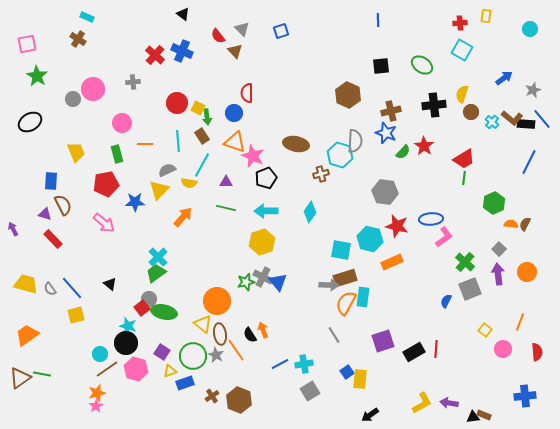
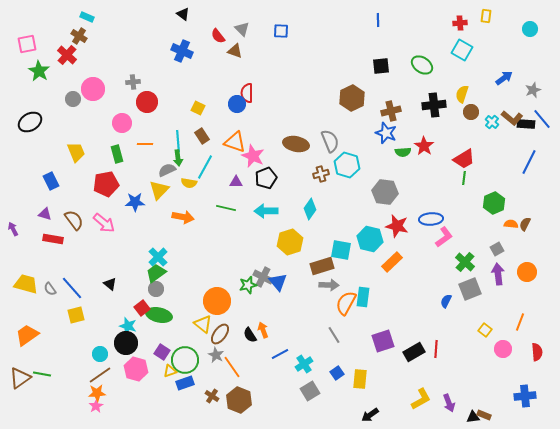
blue square at (281, 31): rotated 21 degrees clockwise
brown cross at (78, 39): moved 1 px right, 3 px up
brown triangle at (235, 51): rotated 28 degrees counterclockwise
red cross at (155, 55): moved 88 px left
green star at (37, 76): moved 2 px right, 5 px up
brown hexagon at (348, 95): moved 4 px right, 3 px down; rotated 10 degrees clockwise
red circle at (177, 103): moved 30 px left, 1 px up
blue circle at (234, 113): moved 3 px right, 9 px up
green arrow at (207, 117): moved 29 px left, 41 px down
gray semicircle at (355, 141): moved 25 px left; rotated 25 degrees counterclockwise
green semicircle at (403, 152): rotated 42 degrees clockwise
cyan hexagon at (340, 155): moved 7 px right, 10 px down
cyan line at (202, 165): moved 3 px right, 2 px down
blue rectangle at (51, 181): rotated 30 degrees counterclockwise
purple triangle at (226, 182): moved 10 px right
brown semicircle at (63, 205): moved 11 px right, 15 px down; rotated 10 degrees counterclockwise
cyan diamond at (310, 212): moved 3 px up
orange arrow at (183, 217): rotated 60 degrees clockwise
red rectangle at (53, 239): rotated 36 degrees counterclockwise
yellow hexagon at (262, 242): moved 28 px right
gray square at (499, 249): moved 2 px left; rotated 16 degrees clockwise
orange rectangle at (392, 262): rotated 20 degrees counterclockwise
brown rectangle at (345, 278): moved 23 px left, 12 px up
green star at (246, 282): moved 2 px right, 3 px down
gray circle at (149, 299): moved 7 px right, 10 px up
green ellipse at (164, 312): moved 5 px left, 3 px down
brown ellipse at (220, 334): rotated 45 degrees clockwise
orange line at (236, 350): moved 4 px left, 17 px down
green circle at (193, 356): moved 8 px left, 4 px down
blue line at (280, 364): moved 10 px up
cyan cross at (304, 364): rotated 24 degrees counterclockwise
brown line at (107, 369): moved 7 px left, 6 px down
blue square at (347, 372): moved 10 px left, 1 px down
orange star at (97, 393): rotated 12 degrees clockwise
brown cross at (212, 396): rotated 24 degrees counterclockwise
yellow L-shape at (422, 403): moved 1 px left, 4 px up
purple arrow at (449, 403): rotated 120 degrees counterclockwise
